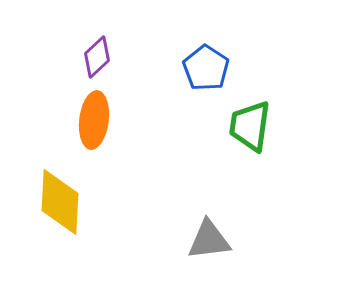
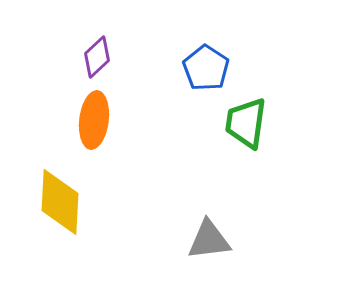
green trapezoid: moved 4 px left, 3 px up
